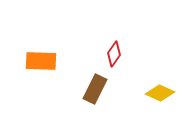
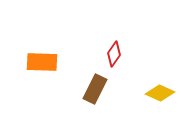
orange rectangle: moved 1 px right, 1 px down
